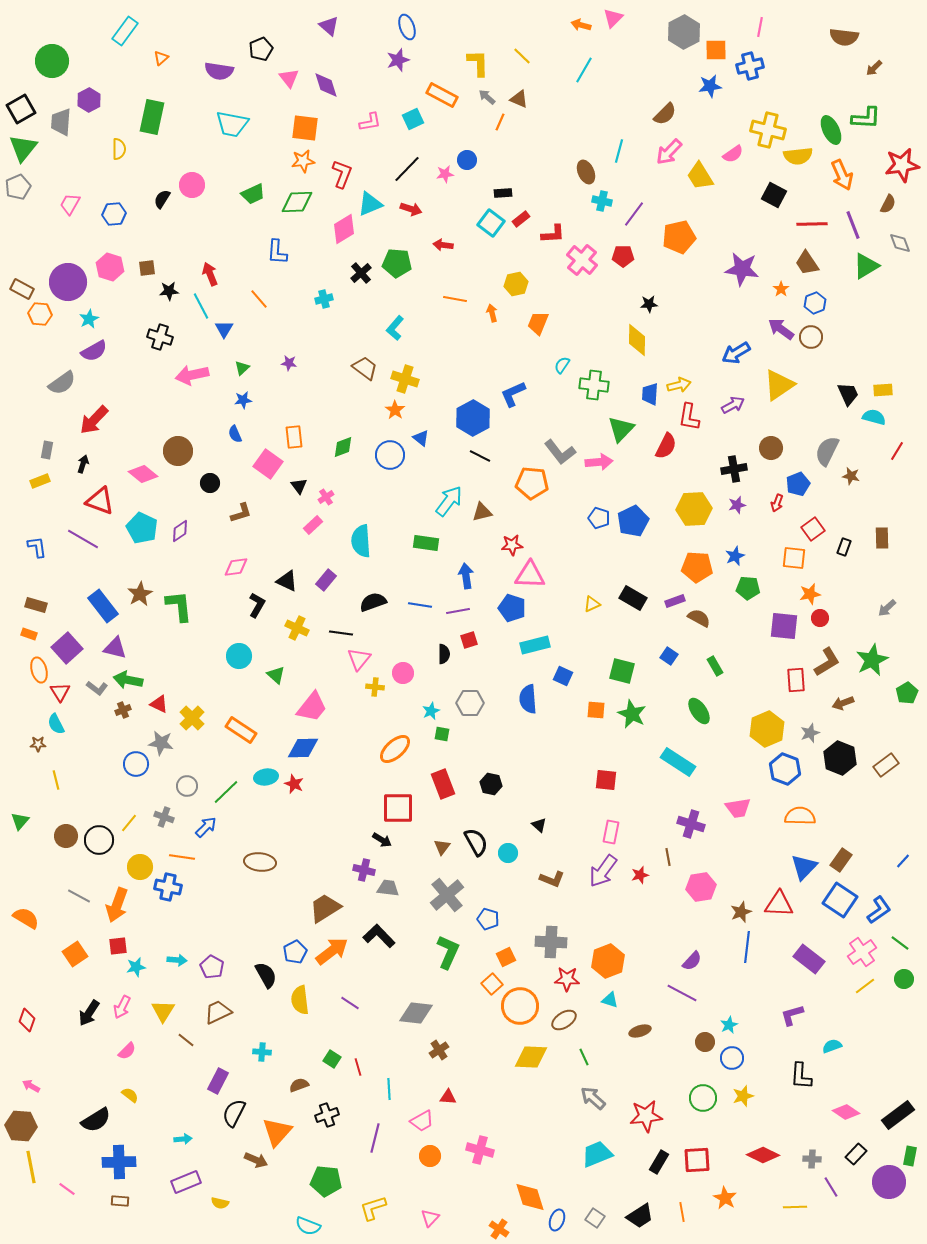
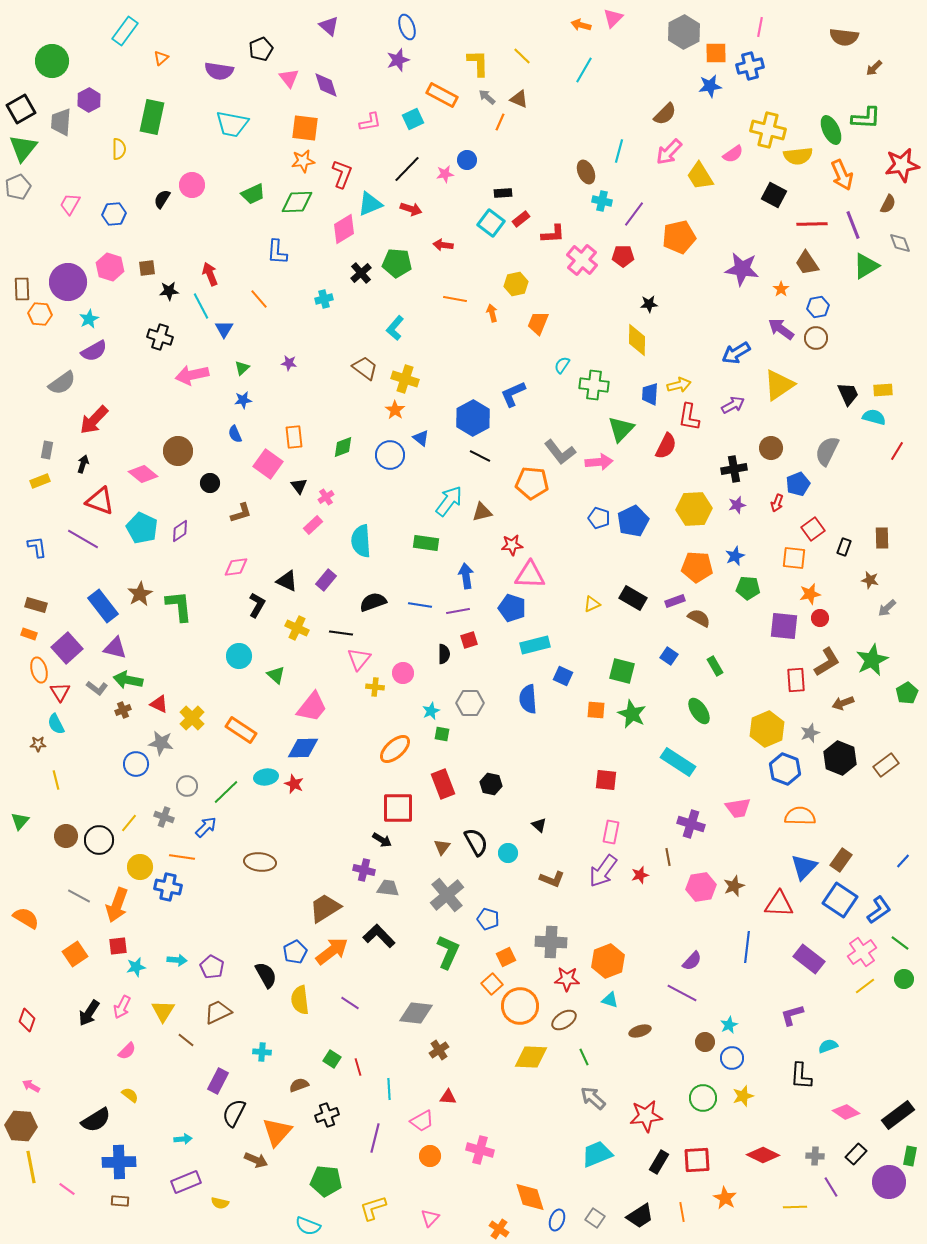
orange square at (716, 50): moved 3 px down
brown rectangle at (22, 289): rotated 60 degrees clockwise
blue hexagon at (815, 303): moved 3 px right, 4 px down; rotated 10 degrees clockwise
brown circle at (811, 337): moved 5 px right, 1 px down
brown star at (851, 476): moved 19 px right, 104 px down
brown star at (741, 912): moved 7 px left, 26 px up
cyan semicircle at (832, 1046): moved 4 px left
gray cross at (812, 1159): moved 3 px right, 3 px up
